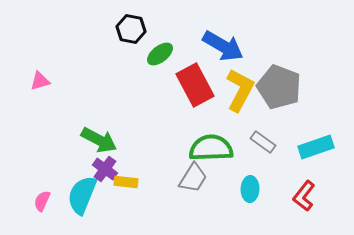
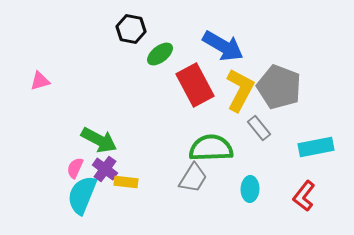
gray rectangle: moved 4 px left, 14 px up; rotated 15 degrees clockwise
cyan rectangle: rotated 8 degrees clockwise
pink semicircle: moved 33 px right, 33 px up
